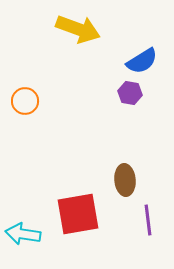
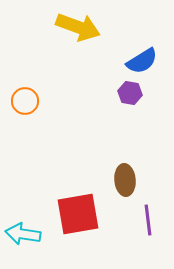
yellow arrow: moved 2 px up
